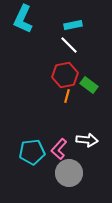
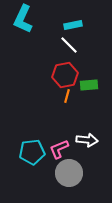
green rectangle: rotated 42 degrees counterclockwise
pink L-shape: rotated 25 degrees clockwise
